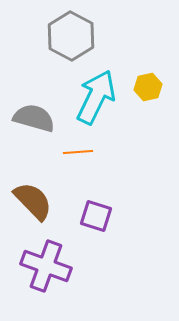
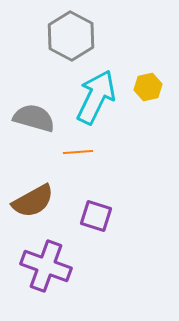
brown semicircle: rotated 105 degrees clockwise
